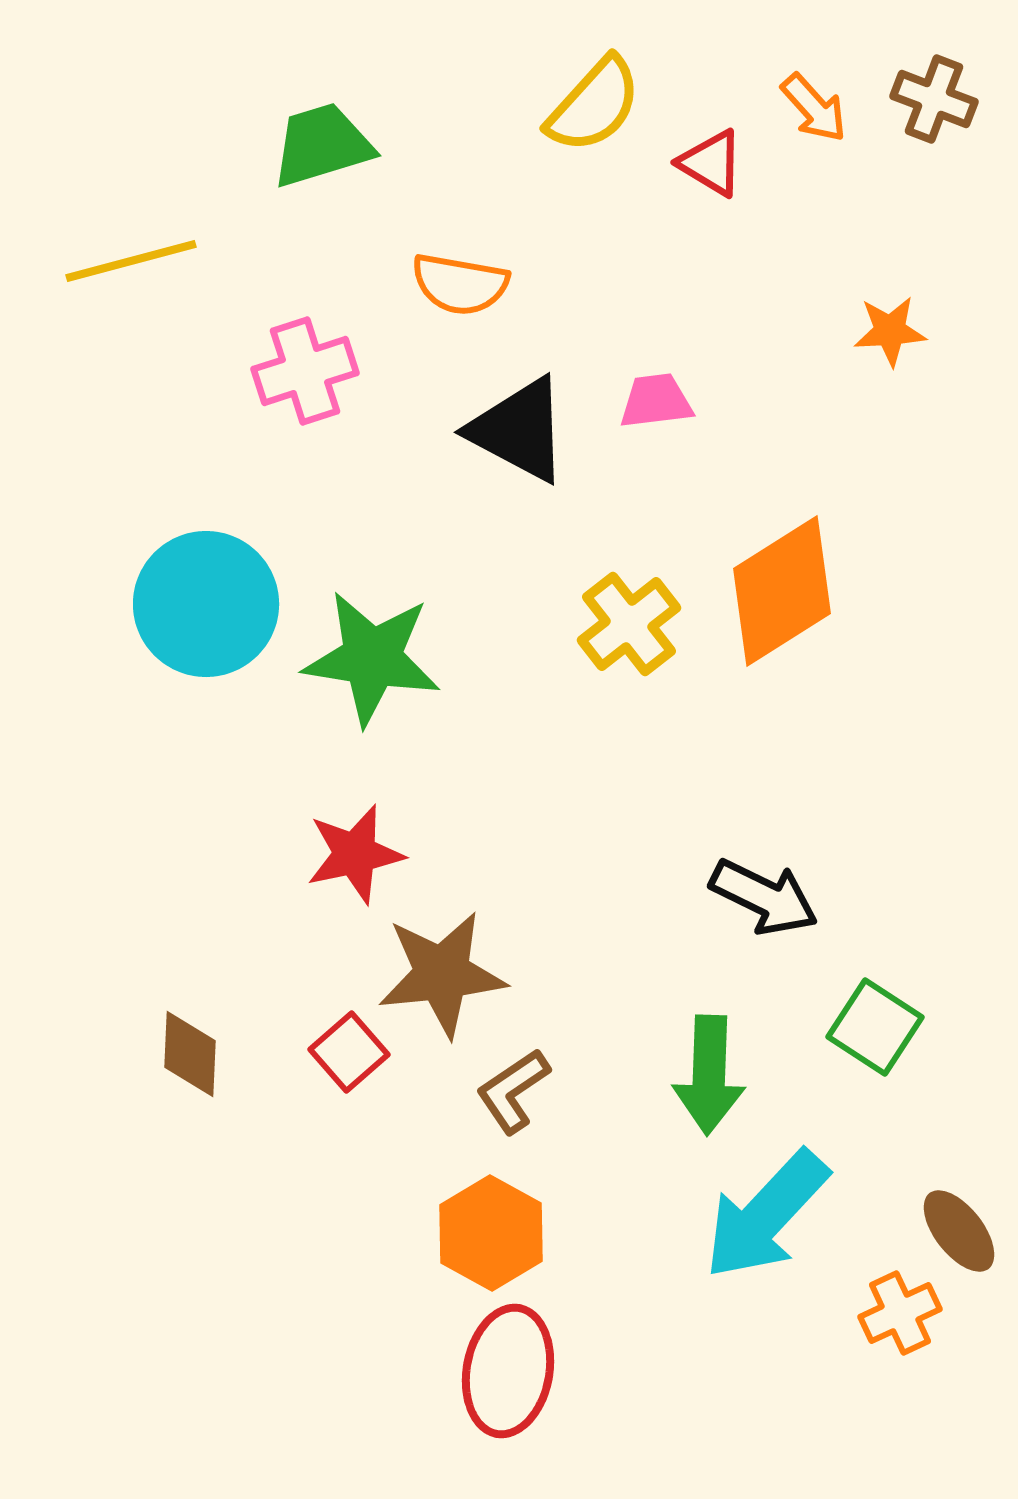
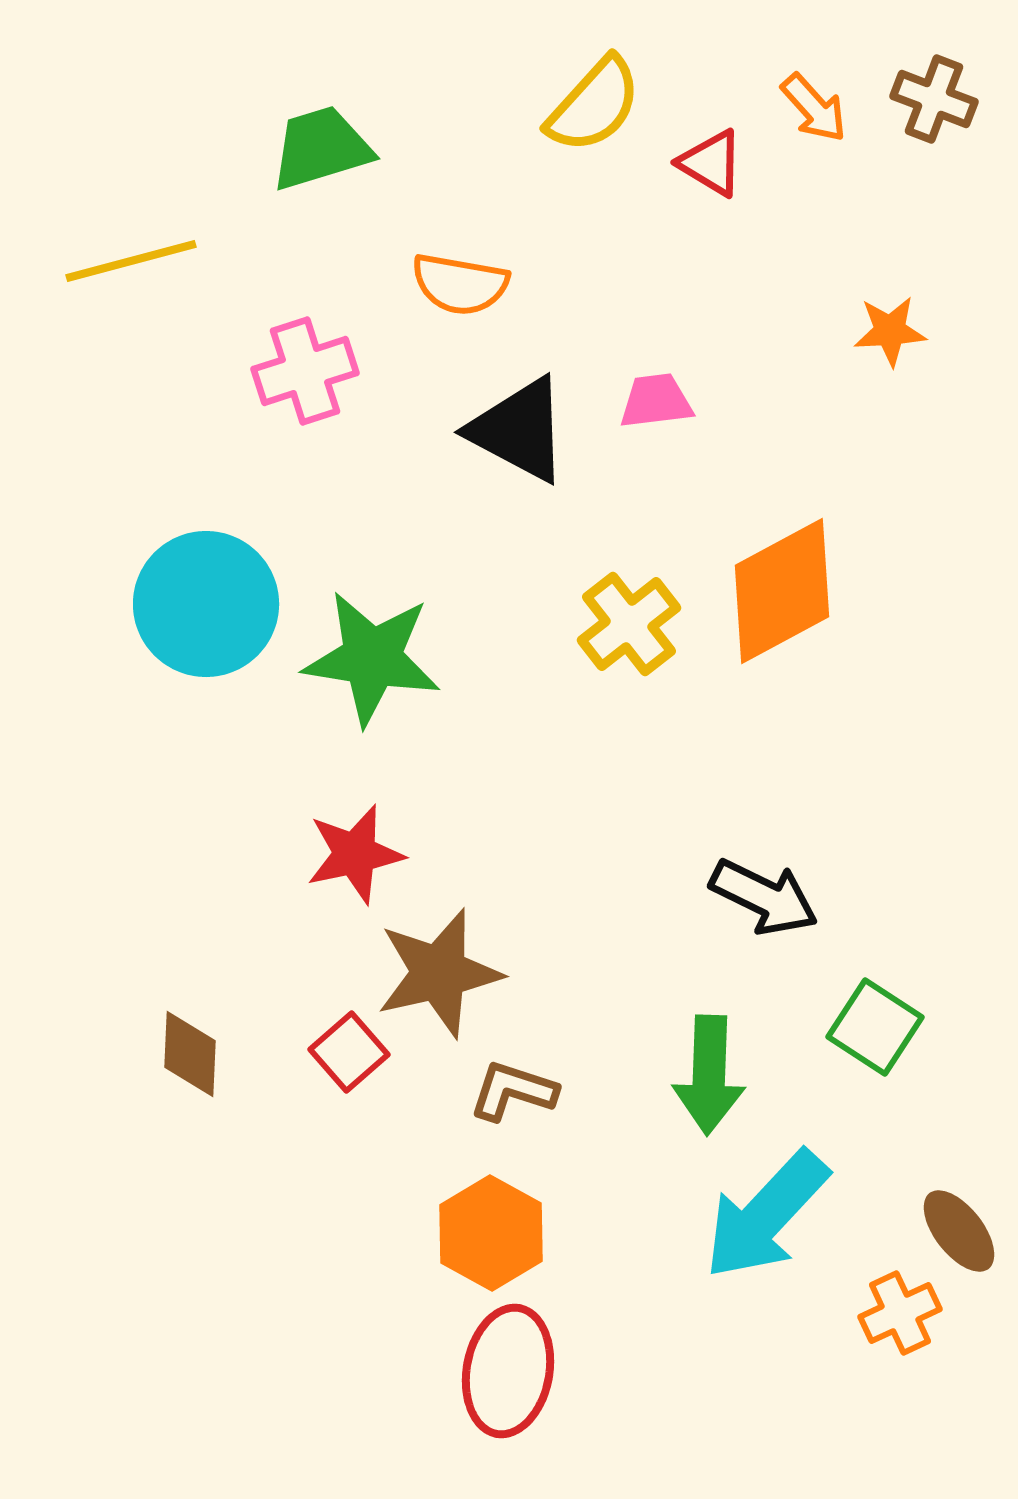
green trapezoid: moved 1 px left, 3 px down
orange diamond: rotated 4 degrees clockwise
brown star: moved 3 px left, 1 px up; rotated 7 degrees counterclockwise
brown L-shape: rotated 52 degrees clockwise
